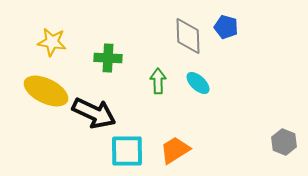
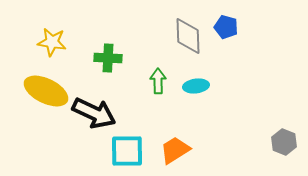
cyan ellipse: moved 2 px left, 3 px down; rotated 50 degrees counterclockwise
